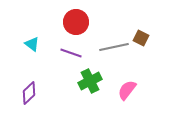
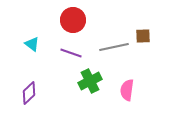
red circle: moved 3 px left, 2 px up
brown square: moved 2 px right, 2 px up; rotated 28 degrees counterclockwise
pink semicircle: rotated 30 degrees counterclockwise
